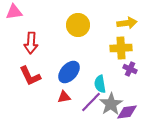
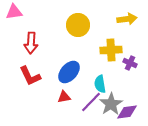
yellow arrow: moved 4 px up
yellow cross: moved 10 px left, 2 px down
purple cross: moved 6 px up
